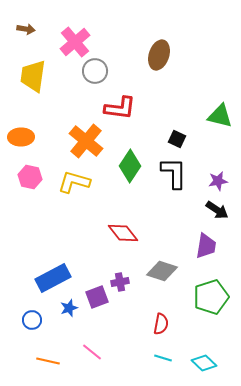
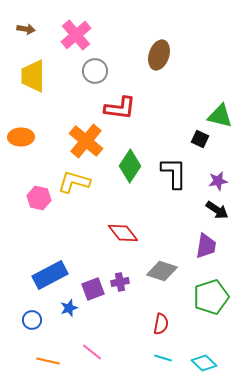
pink cross: moved 1 px right, 7 px up
yellow trapezoid: rotated 8 degrees counterclockwise
black square: moved 23 px right
pink hexagon: moved 9 px right, 21 px down
blue rectangle: moved 3 px left, 3 px up
purple square: moved 4 px left, 8 px up
